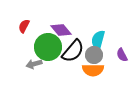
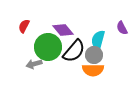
purple diamond: moved 2 px right
black semicircle: moved 1 px right
purple semicircle: moved 27 px up
